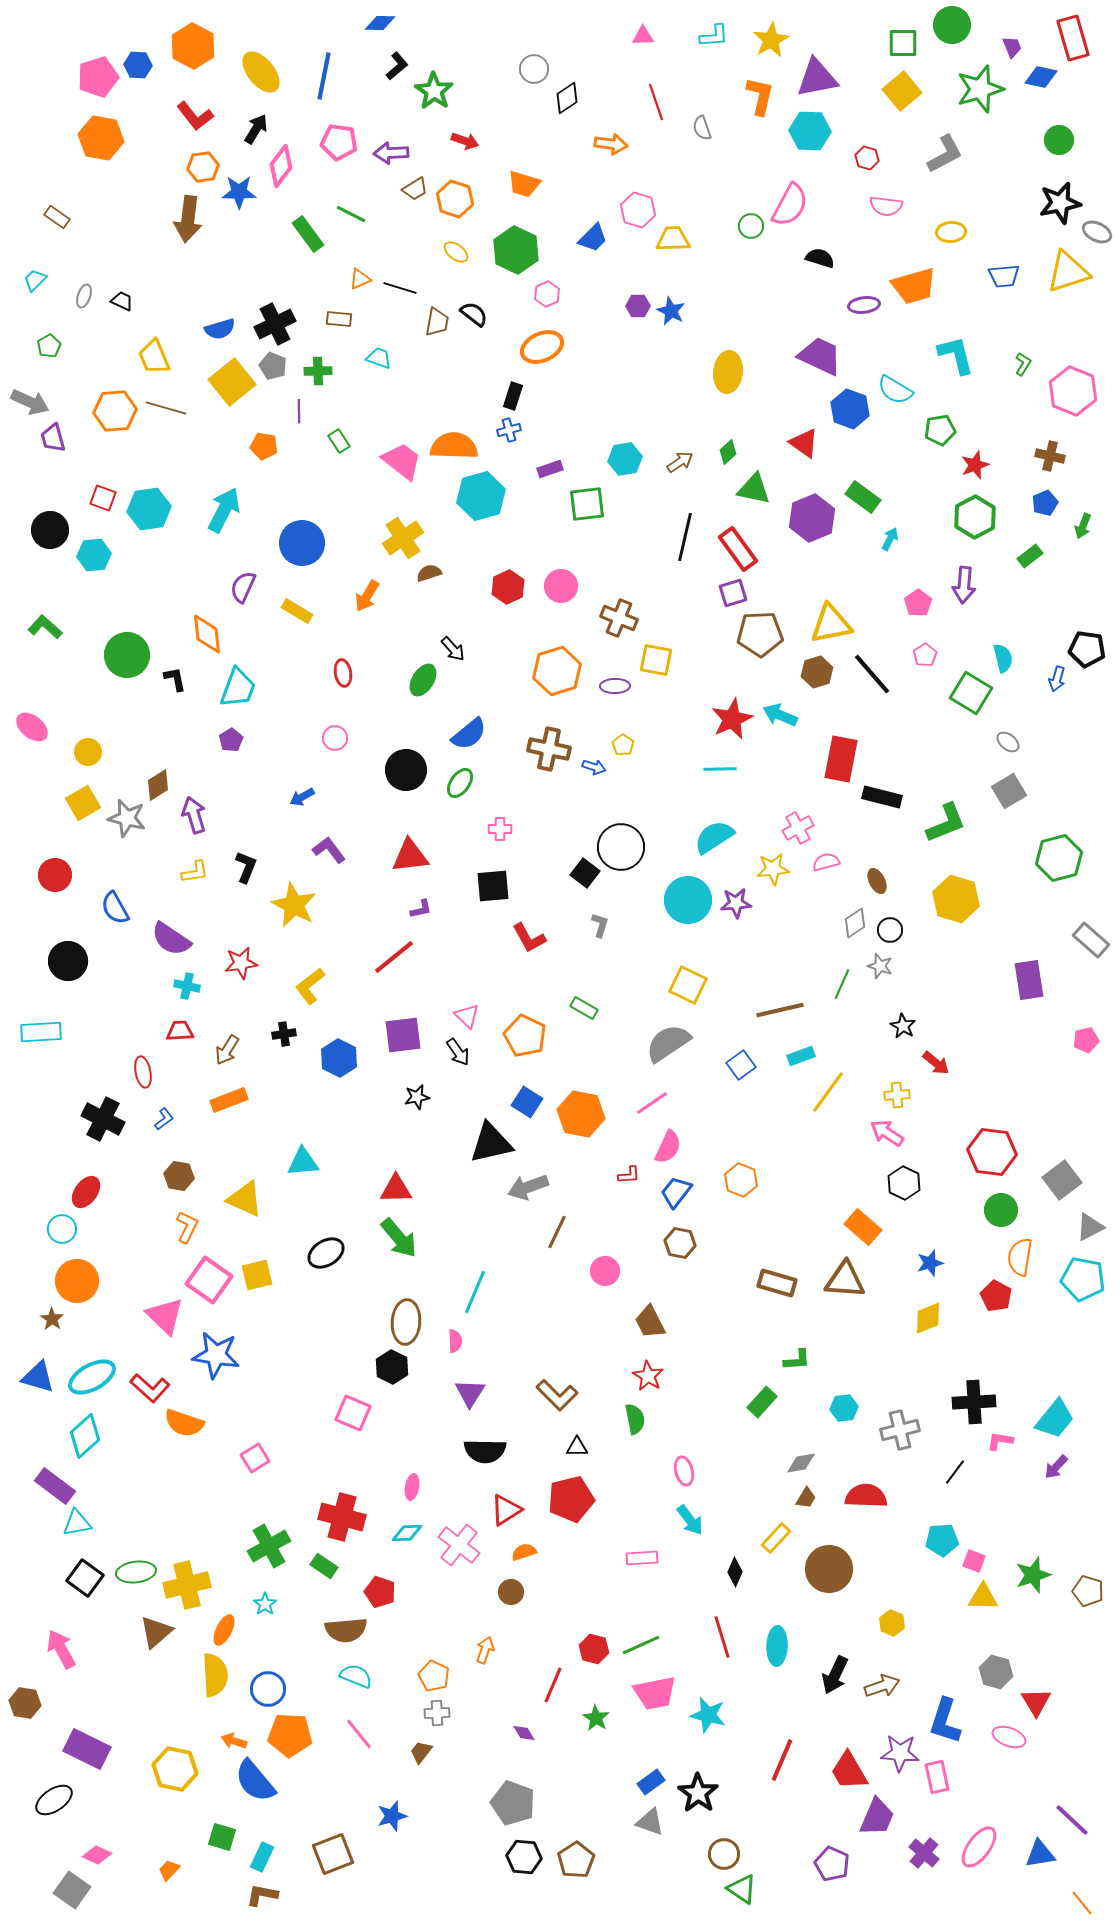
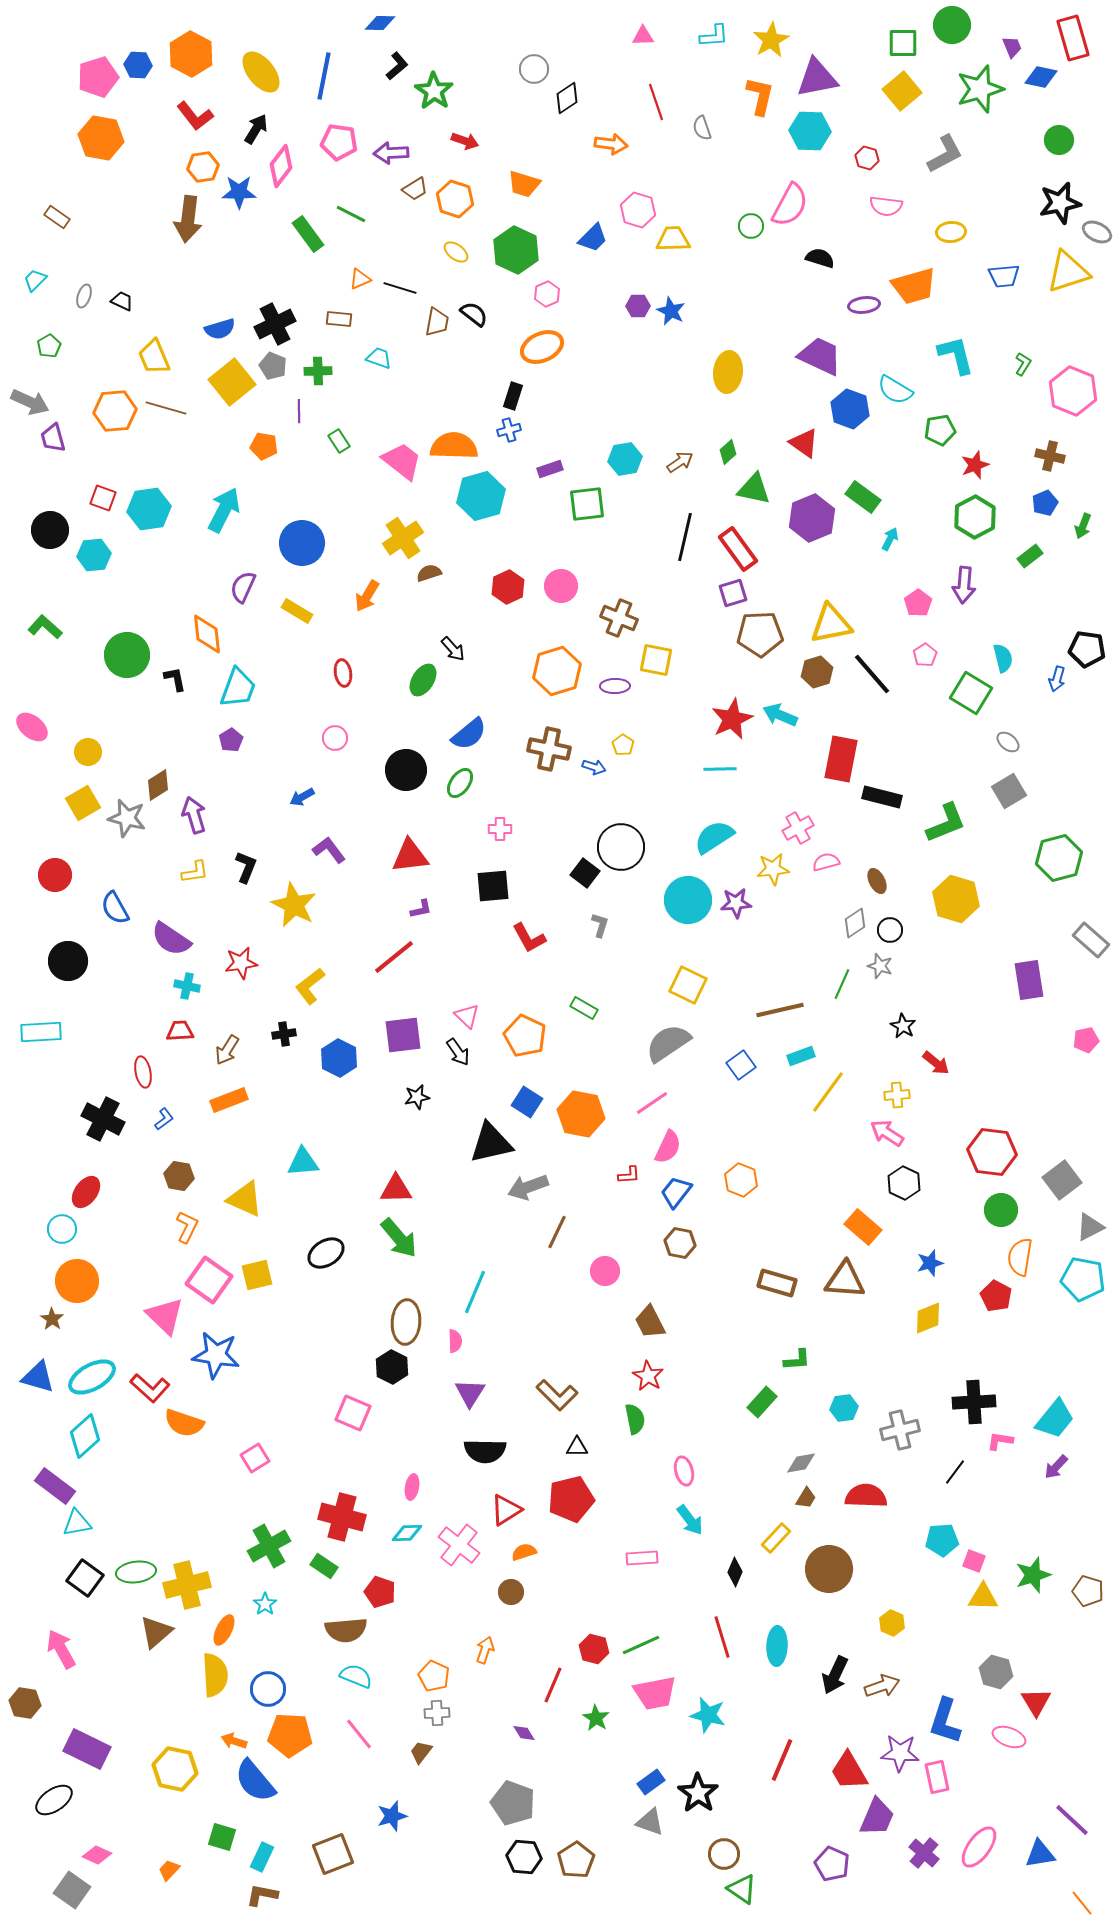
orange hexagon at (193, 46): moved 2 px left, 8 px down
